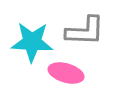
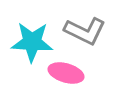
gray L-shape: rotated 24 degrees clockwise
